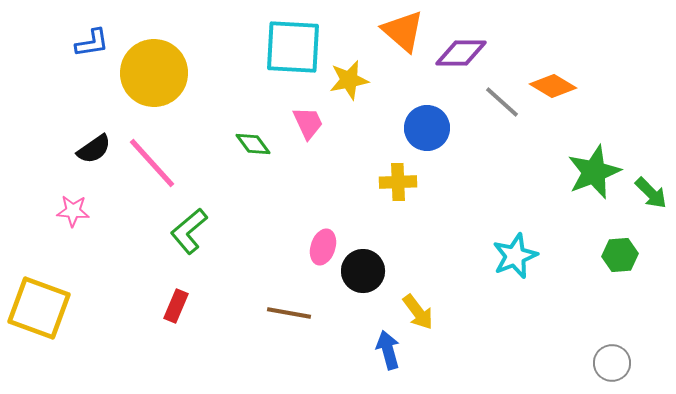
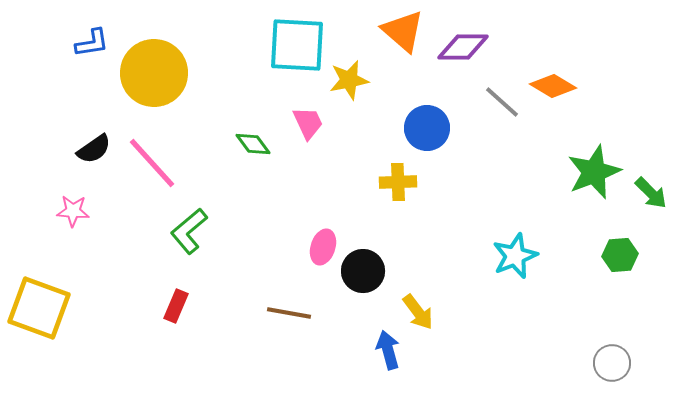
cyan square: moved 4 px right, 2 px up
purple diamond: moved 2 px right, 6 px up
